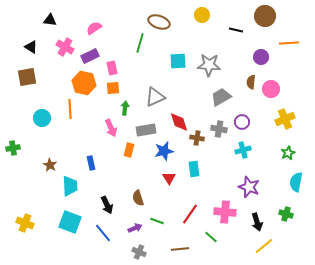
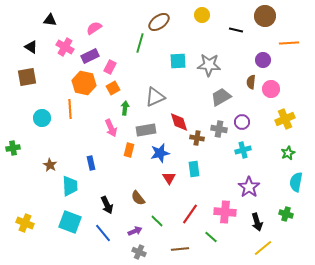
brown ellipse at (159, 22): rotated 55 degrees counterclockwise
purple circle at (261, 57): moved 2 px right, 3 px down
pink rectangle at (112, 68): moved 2 px left, 1 px up; rotated 40 degrees clockwise
orange square at (113, 88): rotated 24 degrees counterclockwise
blue star at (164, 151): moved 4 px left, 2 px down
purple star at (249, 187): rotated 15 degrees clockwise
brown semicircle at (138, 198): rotated 21 degrees counterclockwise
green line at (157, 221): rotated 24 degrees clockwise
purple arrow at (135, 228): moved 3 px down
yellow line at (264, 246): moved 1 px left, 2 px down
